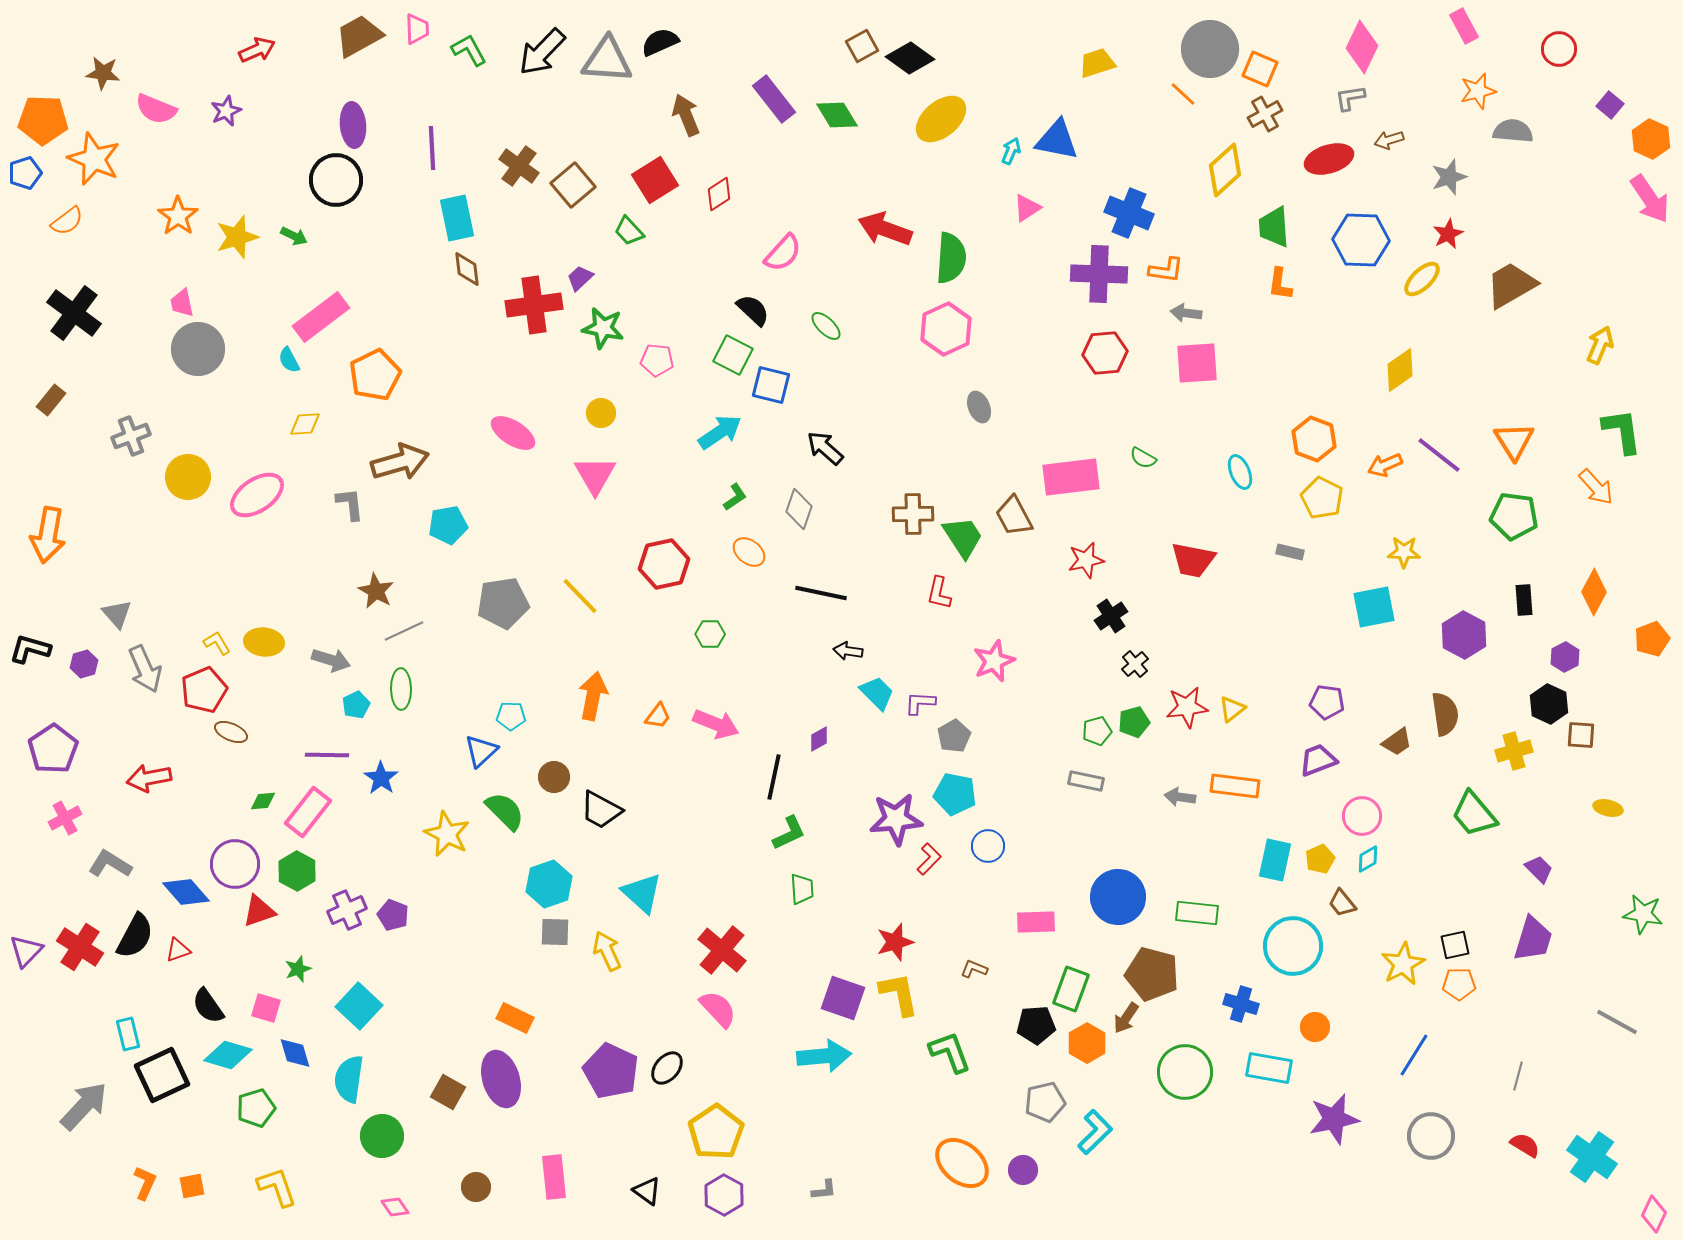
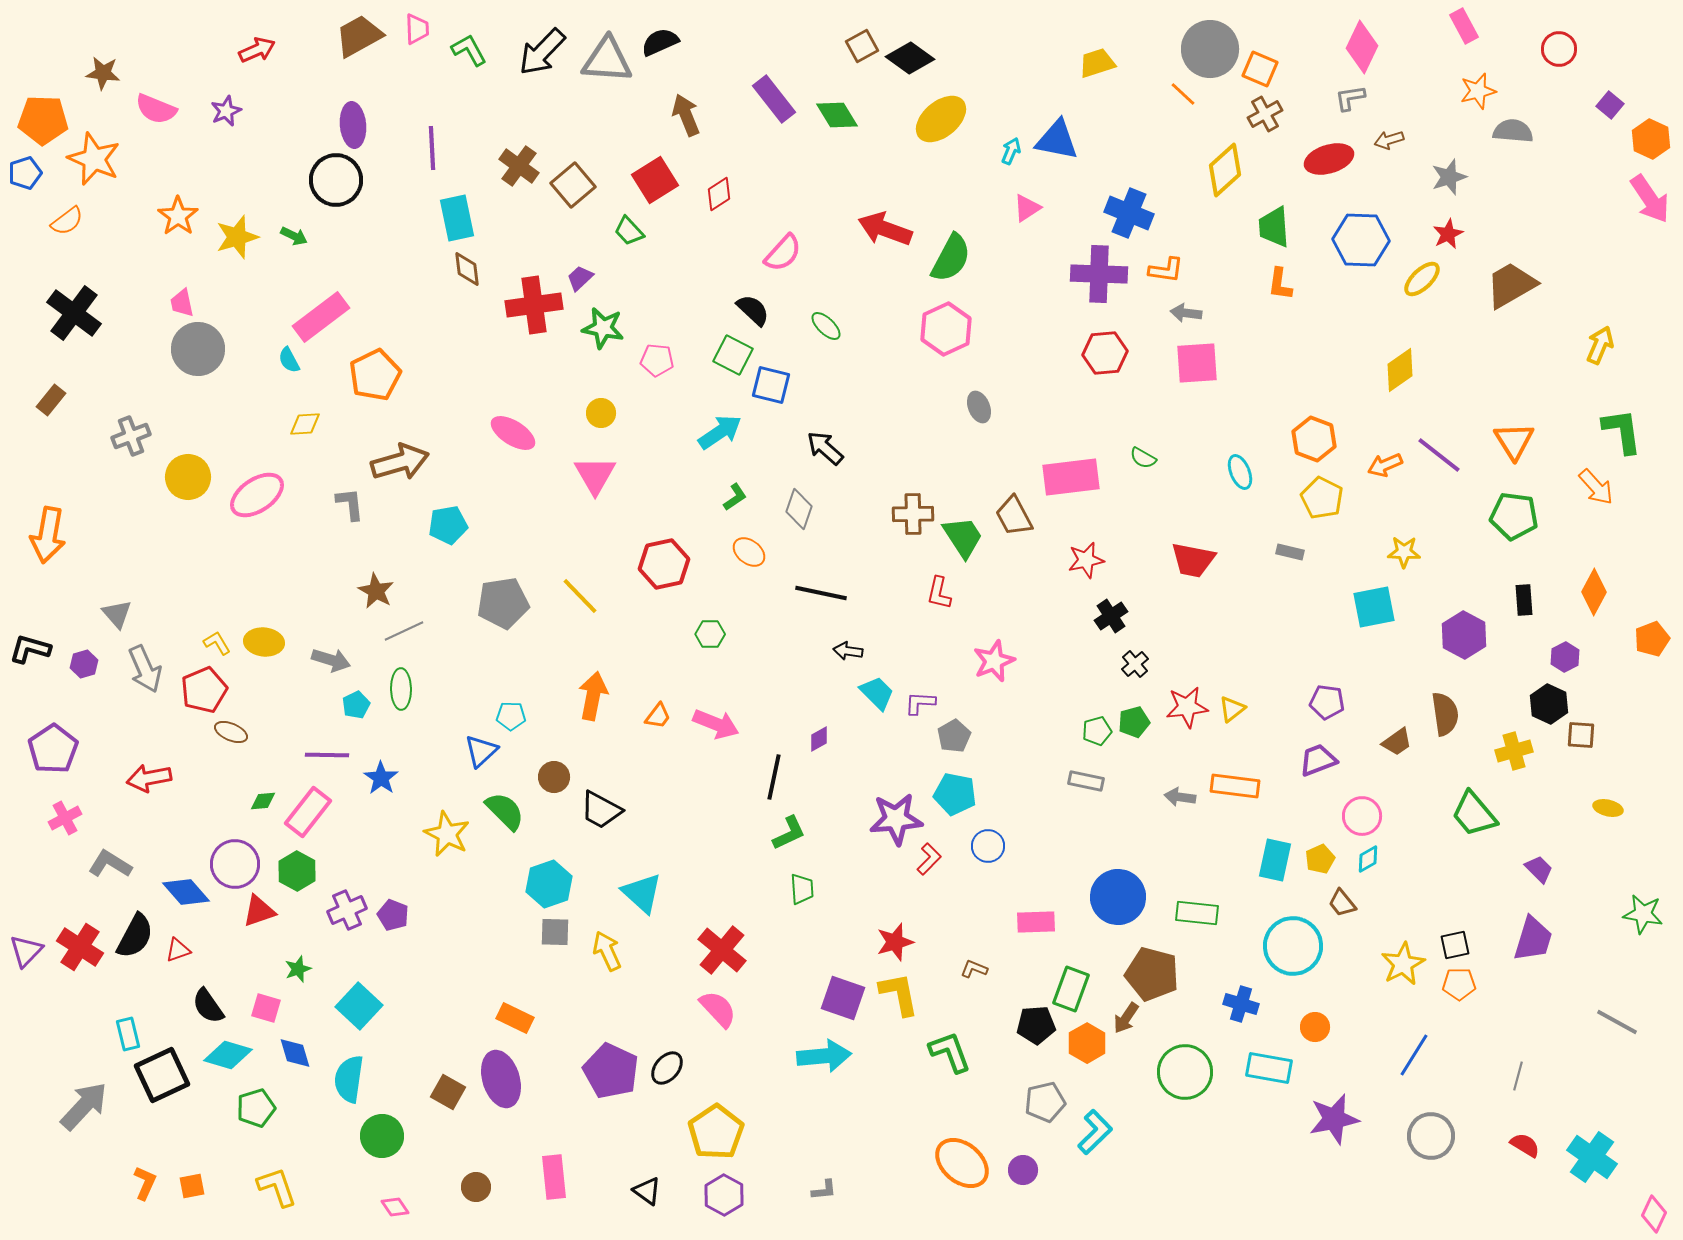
green semicircle at (951, 258): rotated 24 degrees clockwise
